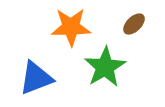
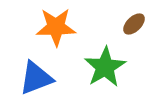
orange star: moved 15 px left
